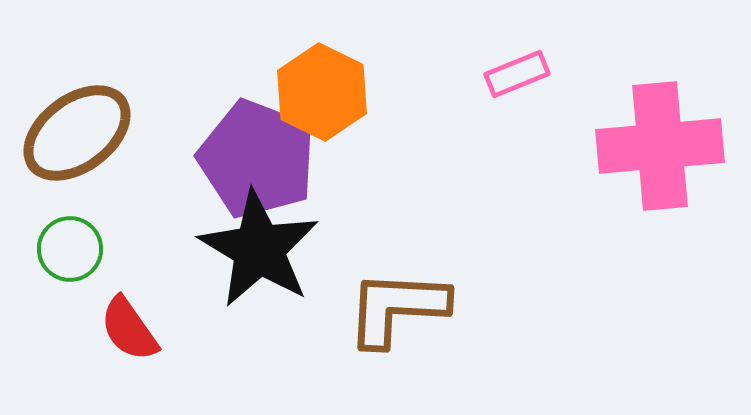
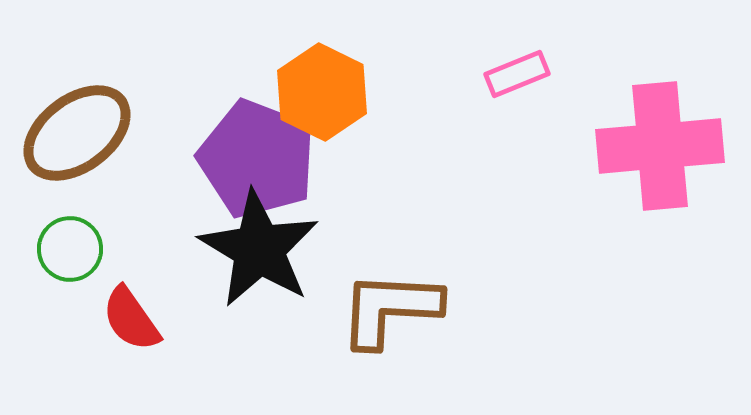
brown L-shape: moved 7 px left, 1 px down
red semicircle: moved 2 px right, 10 px up
